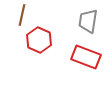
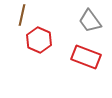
gray trapezoid: moved 2 px right; rotated 45 degrees counterclockwise
